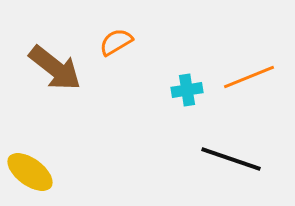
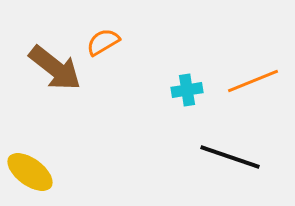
orange semicircle: moved 13 px left
orange line: moved 4 px right, 4 px down
black line: moved 1 px left, 2 px up
